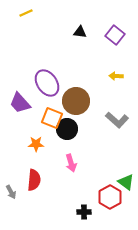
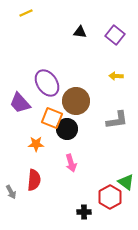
gray L-shape: rotated 50 degrees counterclockwise
